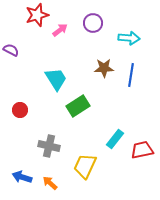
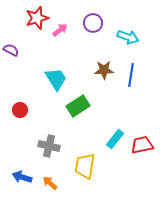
red star: moved 3 px down
cyan arrow: moved 1 px left, 1 px up; rotated 15 degrees clockwise
brown star: moved 2 px down
red trapezoid: moved 5 px up
yellow trapezoid: rotated 16 degrees counterclockwise
